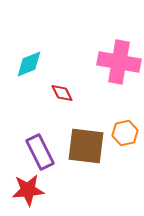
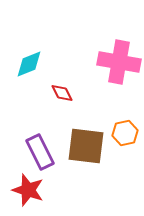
red star: rotated 24 degrees clockwise
